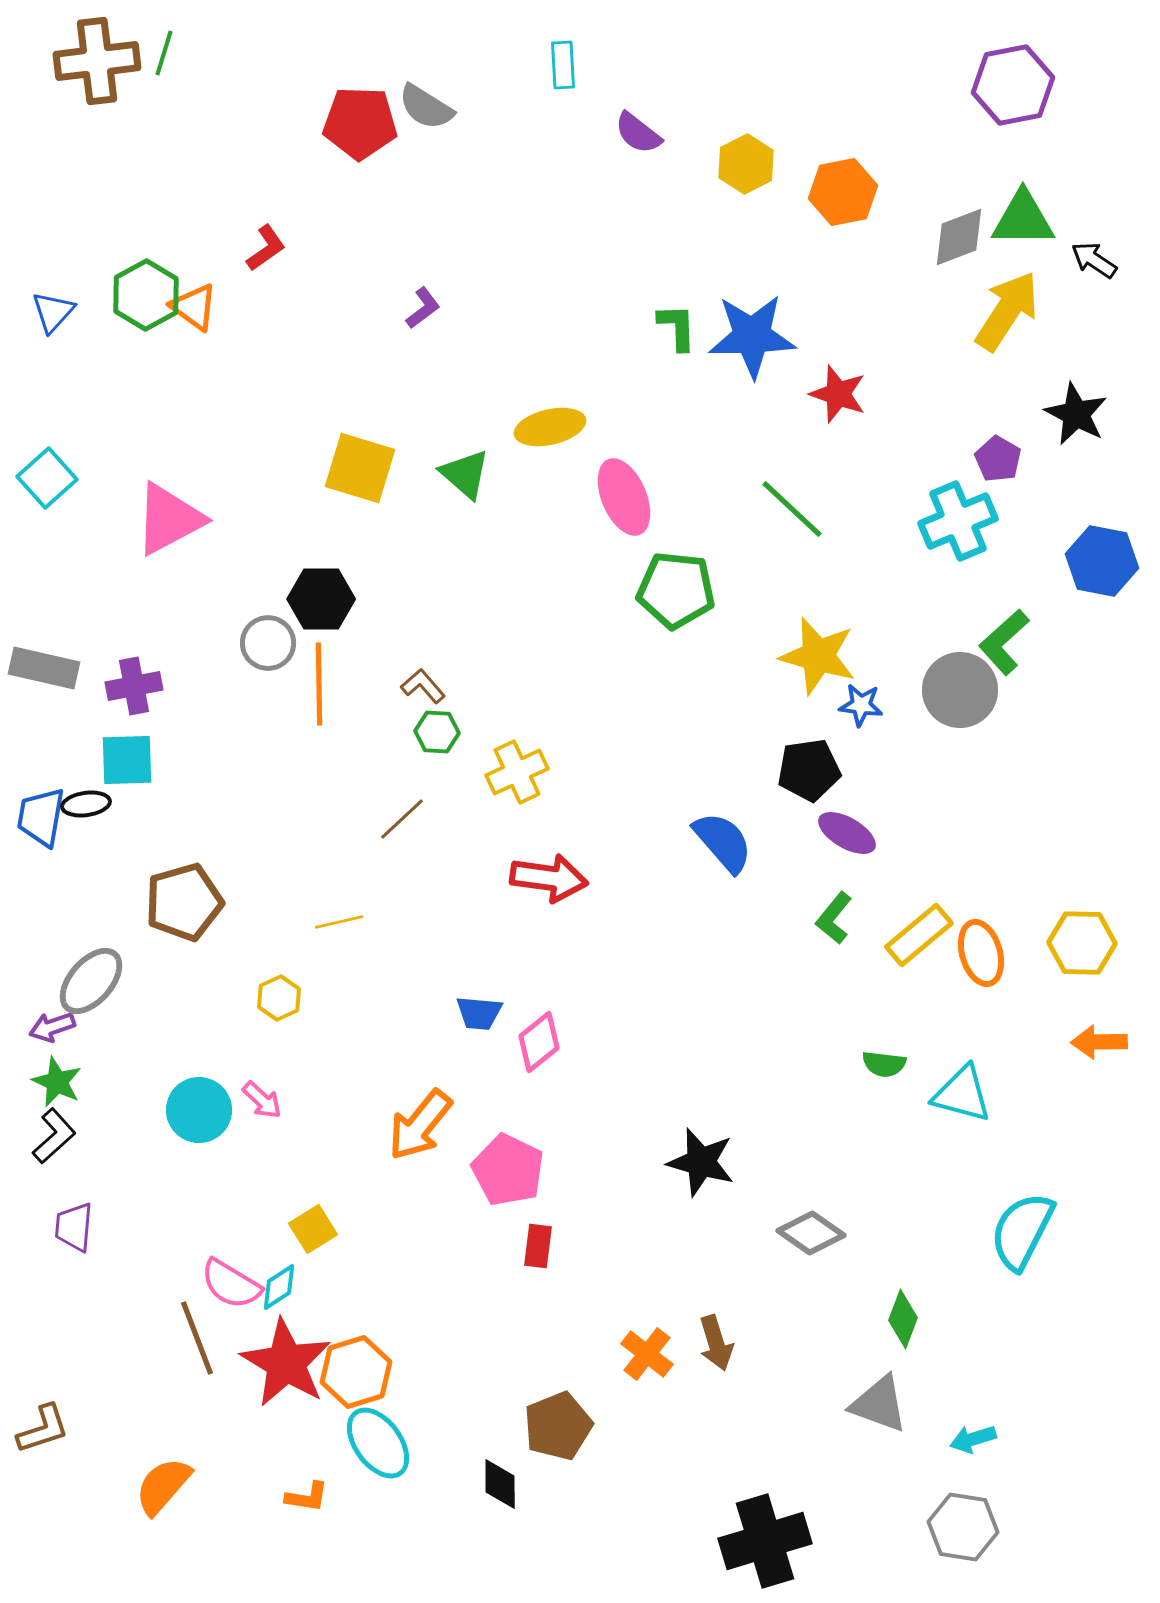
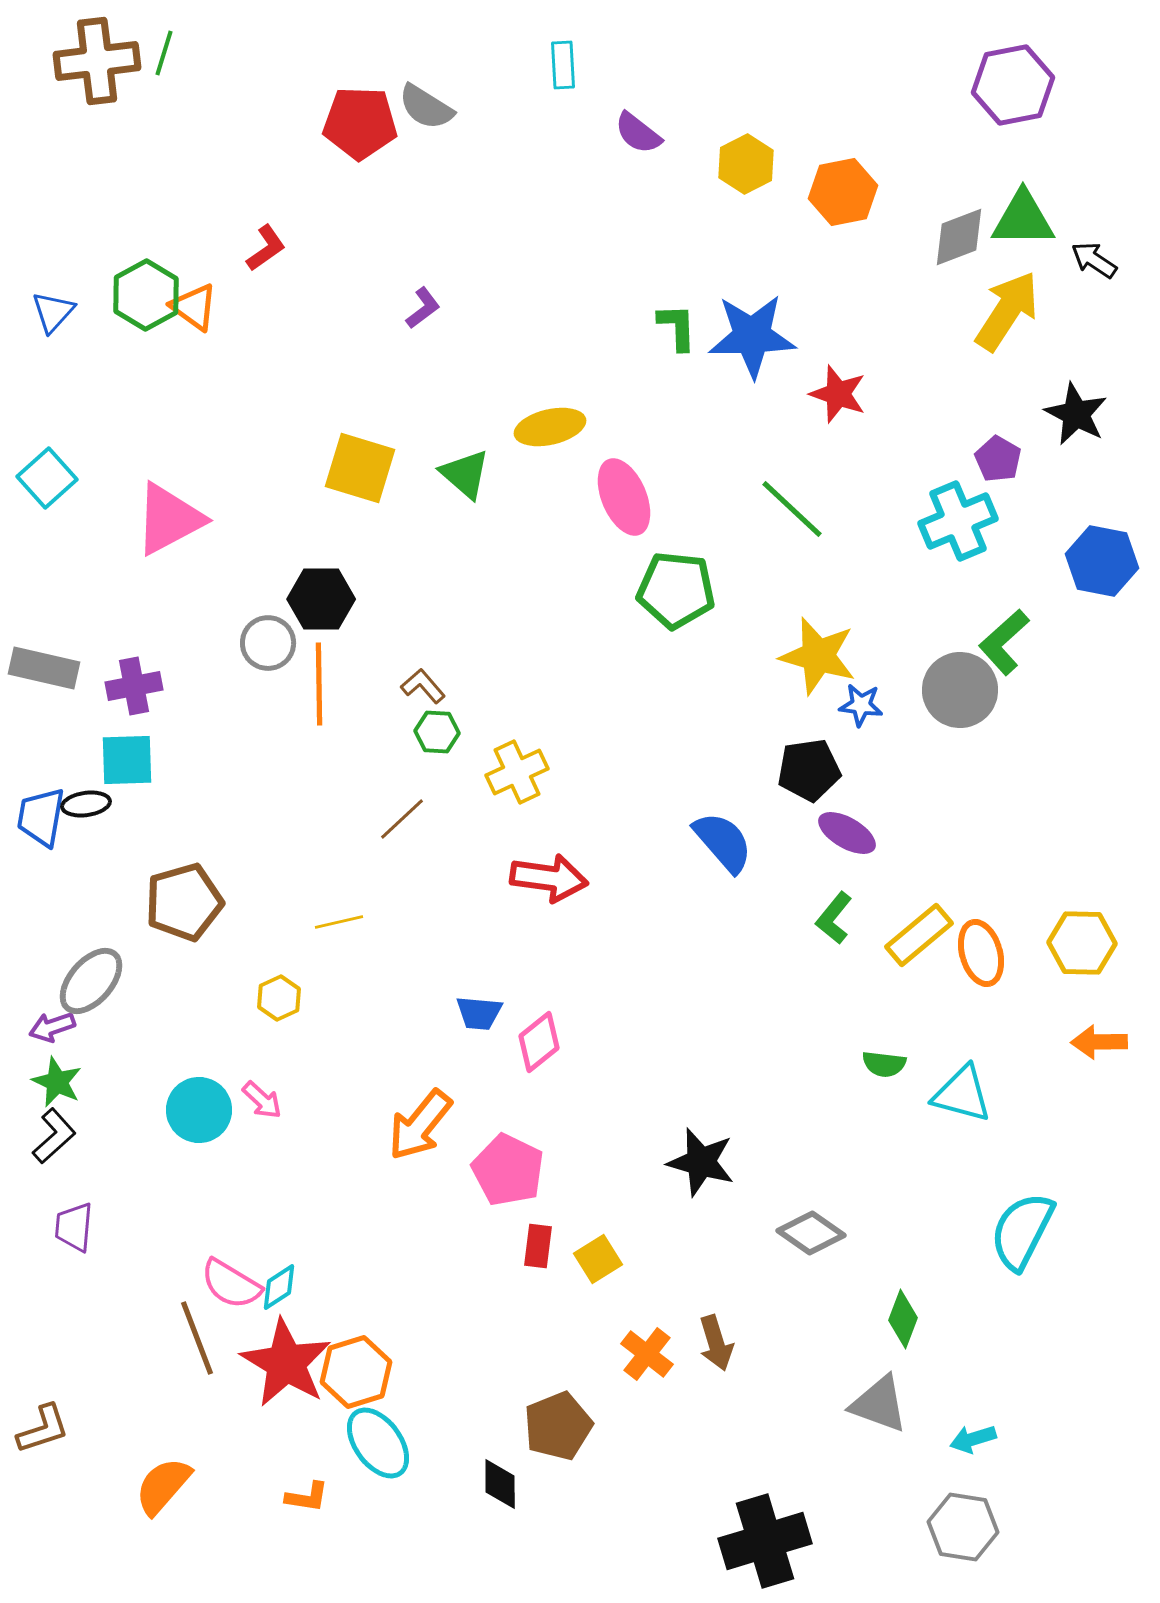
yellow square at (313, 1229): moved 285 px right, 30 px down
